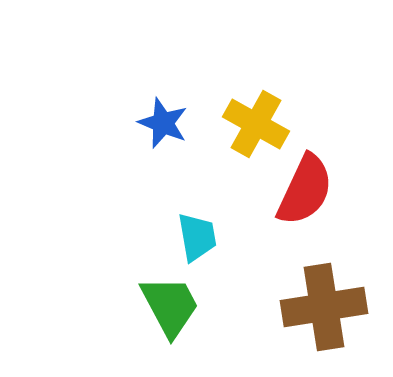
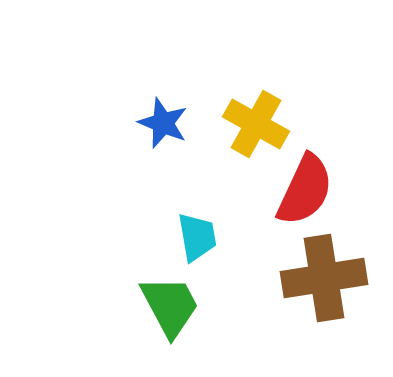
brown cross: moved 29 px up
